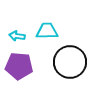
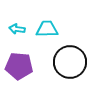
cyan trapezoid: moved 2 px up
cyan arrow: moved 7 px up
